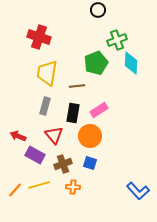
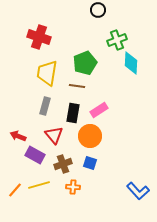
green pentagon: moved 11 px left
brown line: rotated 14 degrees clockwise
